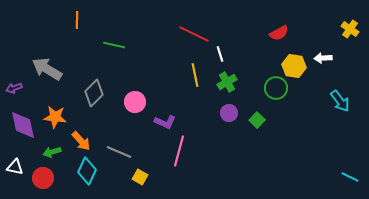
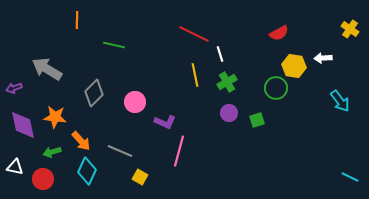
green square: rotated 28 degrees clockwise
gray line: moved 1 px right, 1 px up
red circle: moved 1 px down
